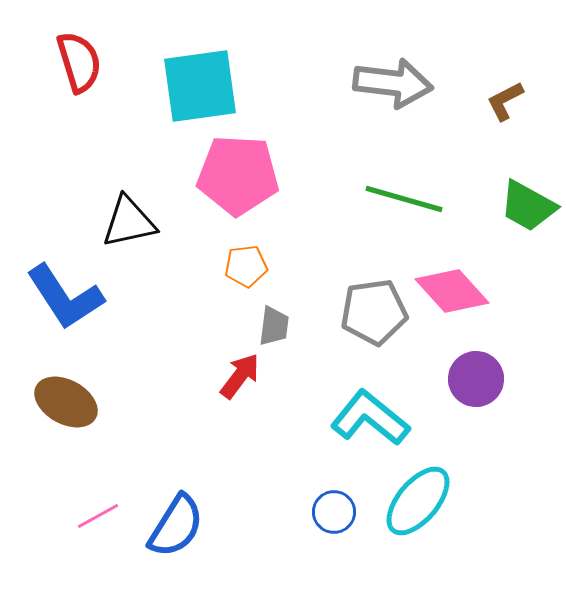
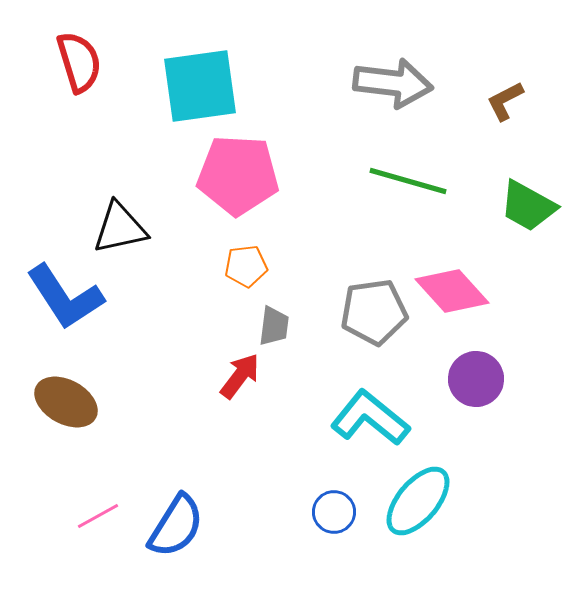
green line: moved 4 px right, 18 px up
black triangle: moved 9 px left, 6 px down
